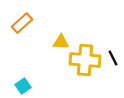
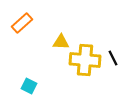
cyan square: moved 6 px right; rotated 28 degrees counterclockwise
